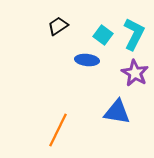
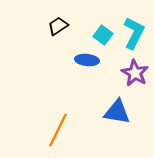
cyan L-shape: moved 1 px up
